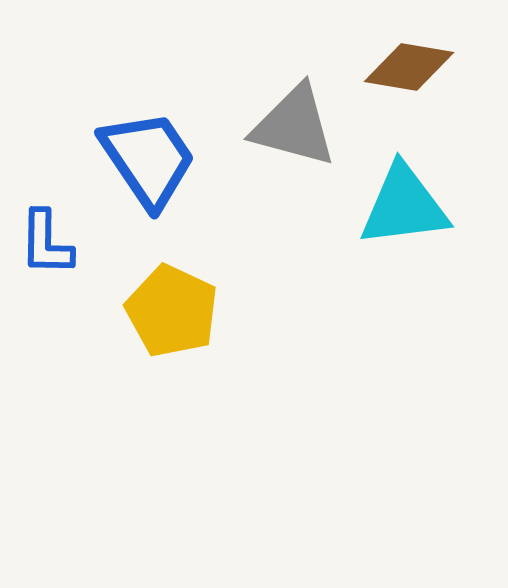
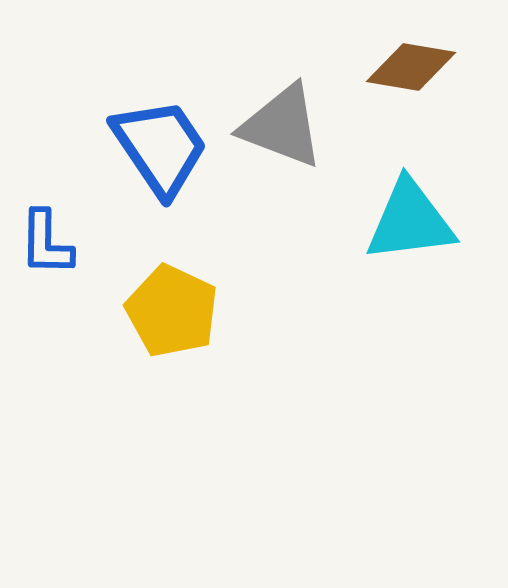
brown diamond: moved 2 px right
gray triangle: moved 12 px left; rotated 6 degrees clockwise
blue trapezoid: moved 12 px right, 12 px up
cyan triangle: moved 6 px right, 15 px down
